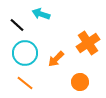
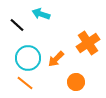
cyan circle: moved 3 px right, 5 px down
orange circle: moved 4 px left
